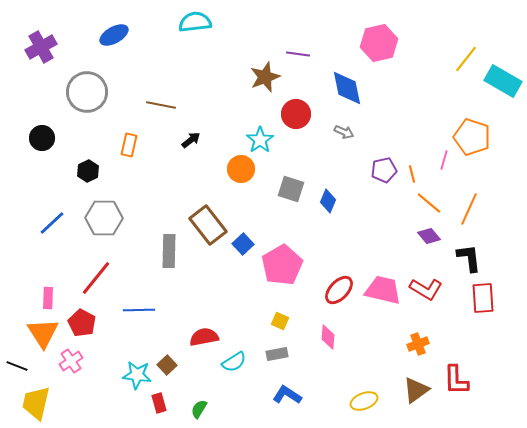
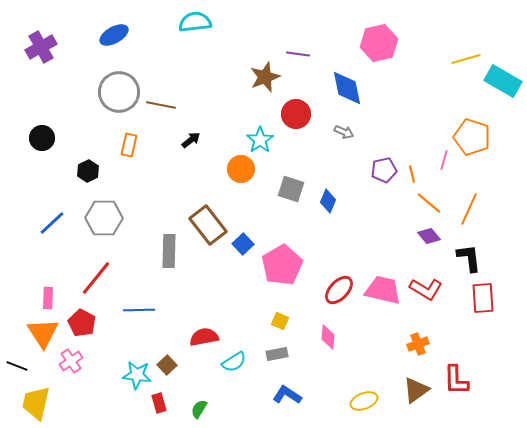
yellow line at (466, 59): rotated 36 degrees clockwise
gray circle at (87, 92): moved 32 px right
